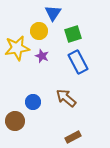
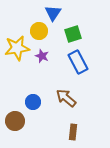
brown rectangle: moved 5 px up; rotated 56 degrees counterclockwise
